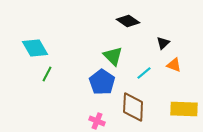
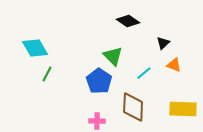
blue pentagon: moved 3 px left, 1 px up
yellow rectangle: moved 1 px left
pink cross: rotated 21 degrees counterclockwise
